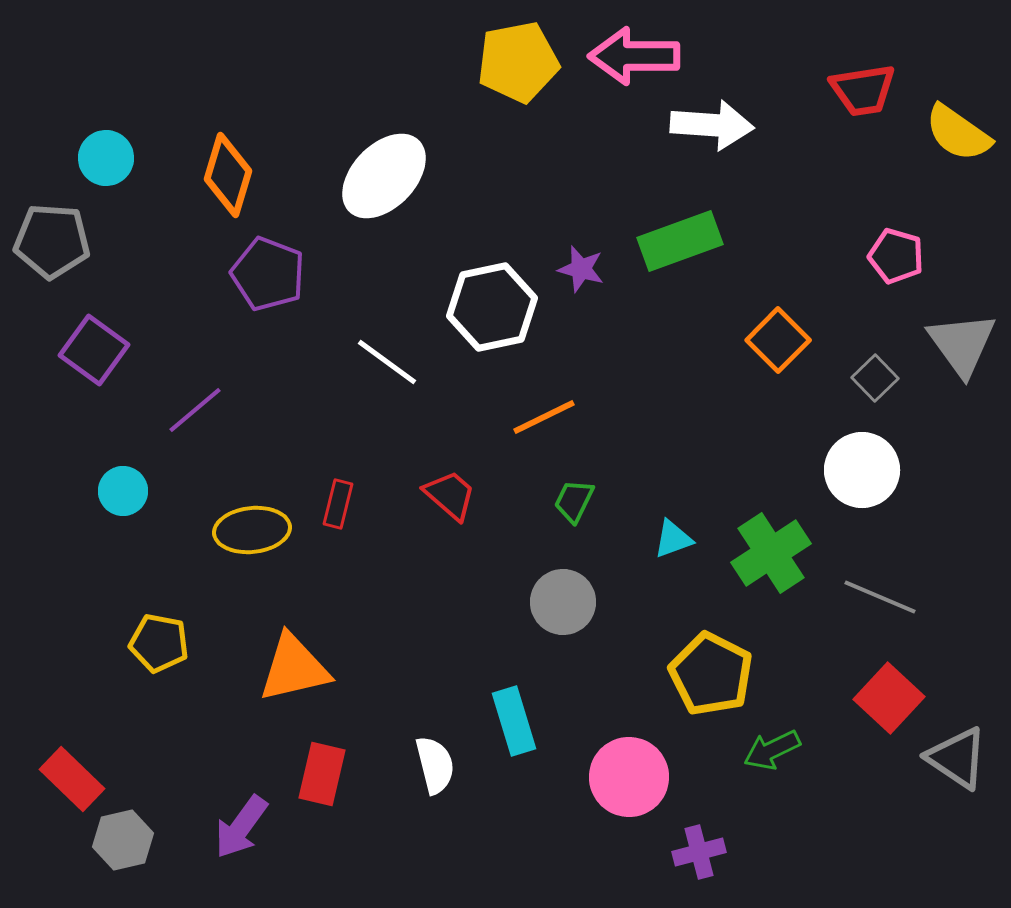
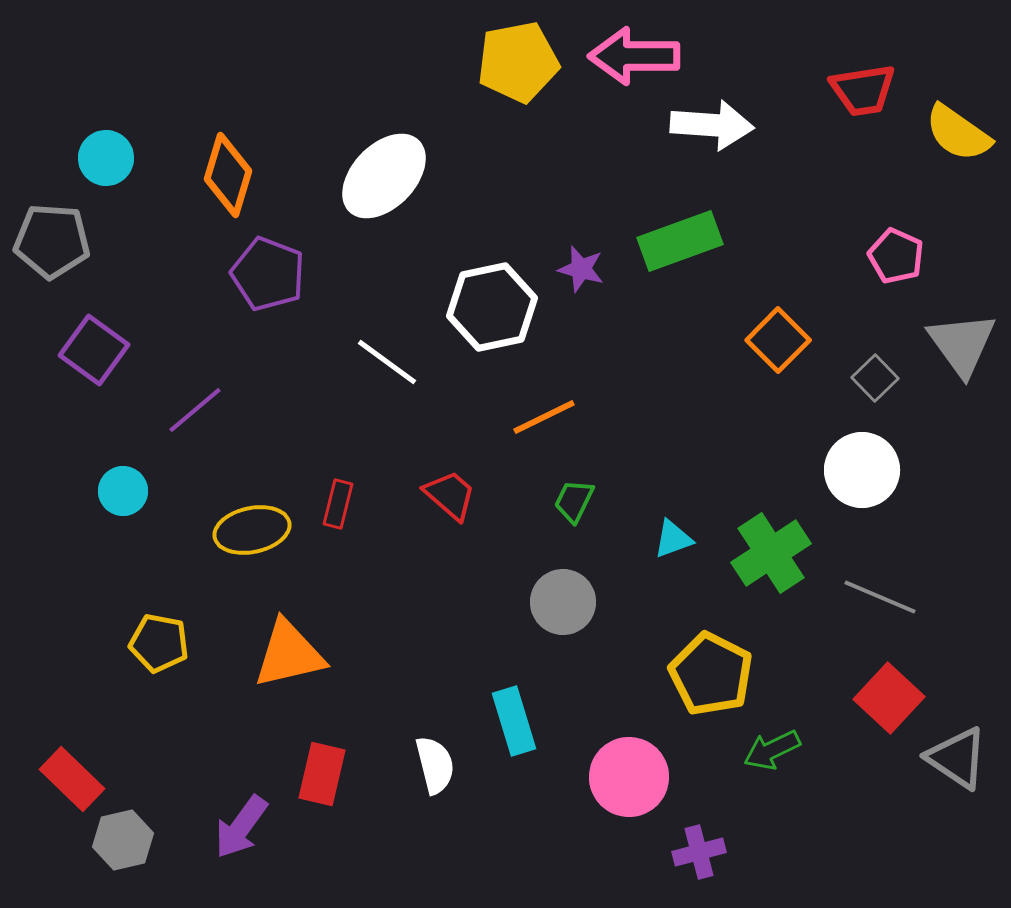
pink pentagon at (896, 256): rotated 8 degrees clockwise
yellow ellipse at (252, 530): rotated 6 degrees counterclockwise
orange triangle at (294, 668): moved 5 px left, 14 px up
